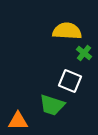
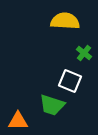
yellow semicircle: moved 2 px left, 10 px up
